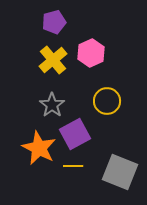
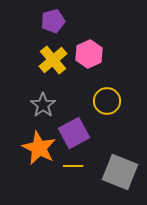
purple pentagon: moved 1 px left, 1 px up
pink hexagon: moved 2 px left, 1 px down
gray star: moved 9 px left
purple square: moved 1 px left, 1 px up
